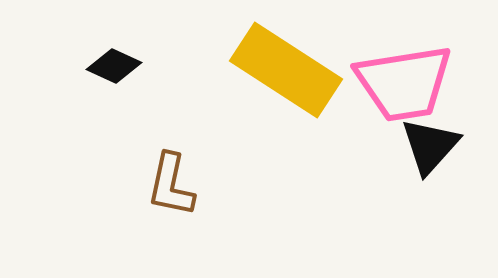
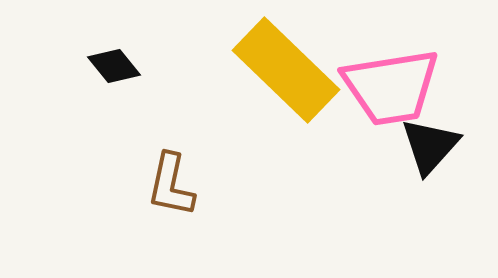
black diamond: rotated 26 degrees clockwise
yellow rectangle: rotated 11 degrees clockwise
pink trapezoid: moved 13 px left, 4 px down
